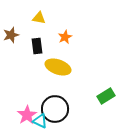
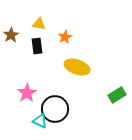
yellow triangle: moved 6 px down
brown star: rotated 14 degrees counterclockwise
yellow ellipse: moved 19 px right
green rectangle: moved 11 px right, 1 px up
pink star: moved 22 px up
